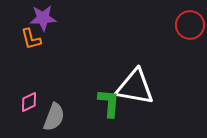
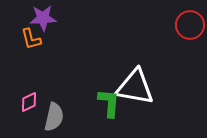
gray semicircle: rotated 8 degrees counterclockwise
